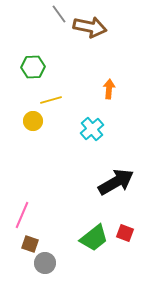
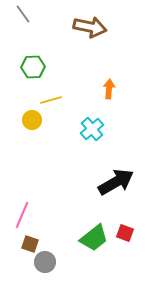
gray line: moved 36 px left
yellow circle: moved 1 px left, 1 px up
gray circle: moved 1 px up
